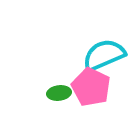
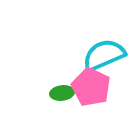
green ellipse: moved 3 px right
